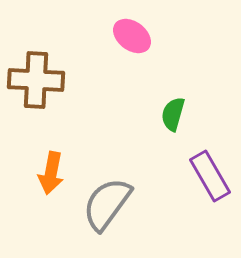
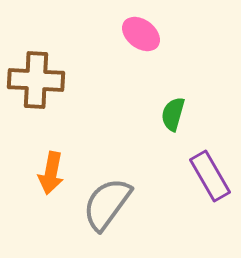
pink ellipse: moved 9 px right, 2 px up
